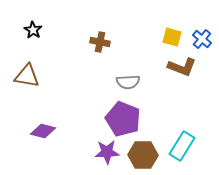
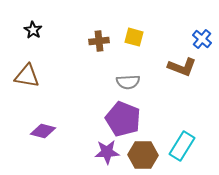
yellow square: moved 38 px left
brown cross: moved 1 px left, 1 px up; rotated 18 degrees counterclockwise
